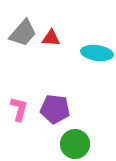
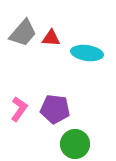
cyan ellipse: moved 10 px left
pink L-shape: rotated 20 degrees clockwise
